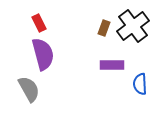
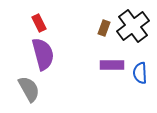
blue semicircle: moved 11 px up
